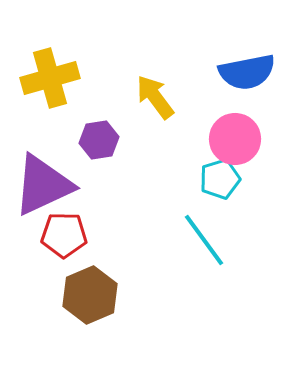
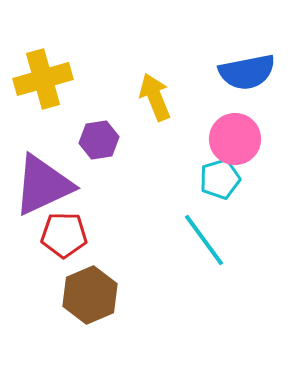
yellow cross: moved 7 px left, 1 px down
yellow arrow: rotated 15 degrees clockwise
